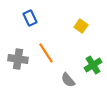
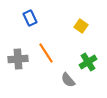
gray cross: rotated 12 degrees counterclockwise
green cross: moved 5 px left, 3 px up
